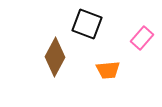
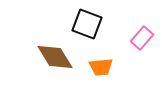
brown diamond: rotated 60 degrees counterclockwise
orange trapezoid: moved 7 px left, 3 px up
